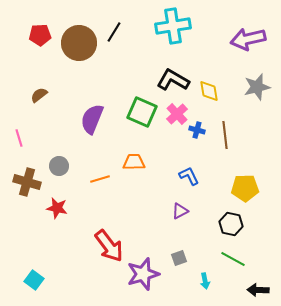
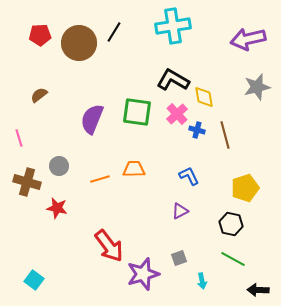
yellow diamond: moved 5 px left, 6 px down
green square: moved 5 px left; rotated 16 degrees counterclockwise
brown line: rotated 8 degrees counterclockwise
orange trapezoid: moved 7 px down
yellow pentagon: rotated 16 degrees counterclockwise
cyan arrow: moved 3 px left
